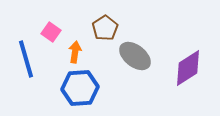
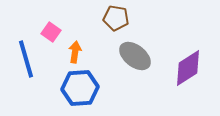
brown pentagon: moved 11 px right, 10 px up; rotated 30 degrees counterclockwise
